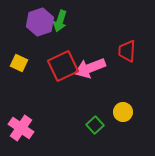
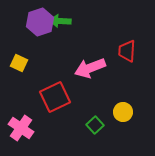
green arrow: rotated 75 degrees clockwise
red square: moved 8 px left, 31 px down
